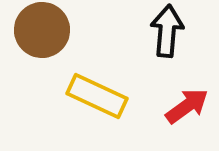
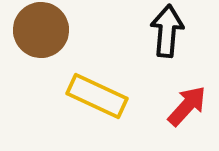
brown circle: moved 1 px left
red arrow: rotated 12 degrees counterclockwise
